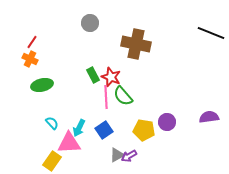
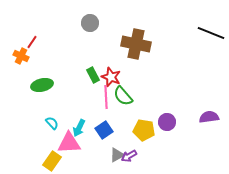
orange cross: moved 9 px left, 3 px up
